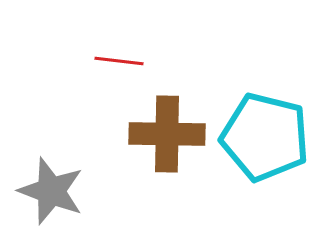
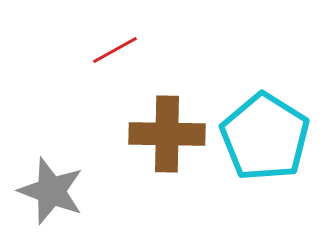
red line: moved 4 px left, 11 px up; rotated 36 degrees counterclockwise
cyan pentagon: rotated 18 degrees clockwise
